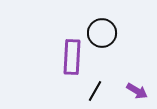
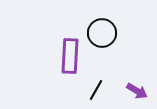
purple rectangle: moved 2 px left, 1 px up
black line: moved 1 px right, 1 px up
